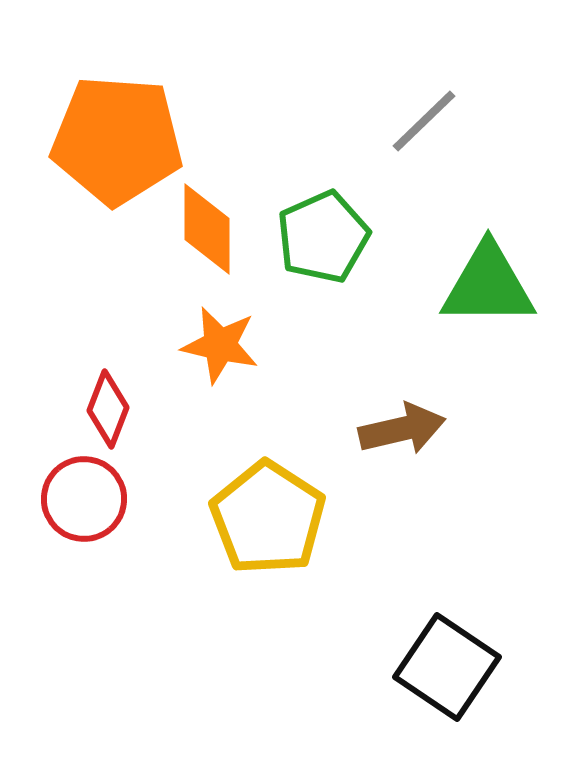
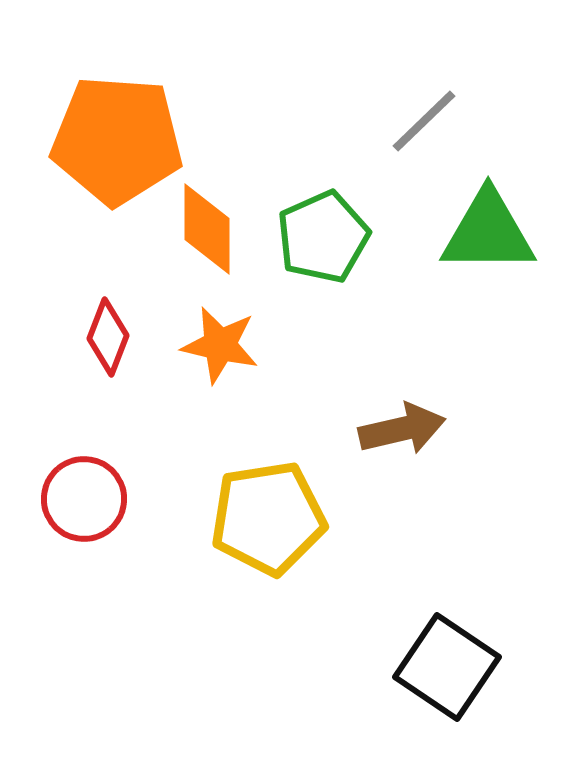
green triangle: moved 53 px up
red diamond: moved 72 px up
yellow pentagon: rotated 30 degrees clockwise
